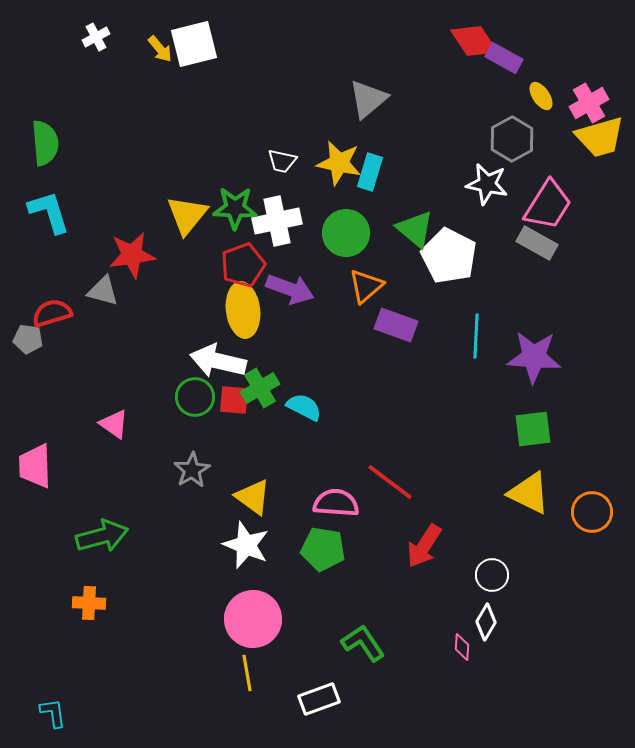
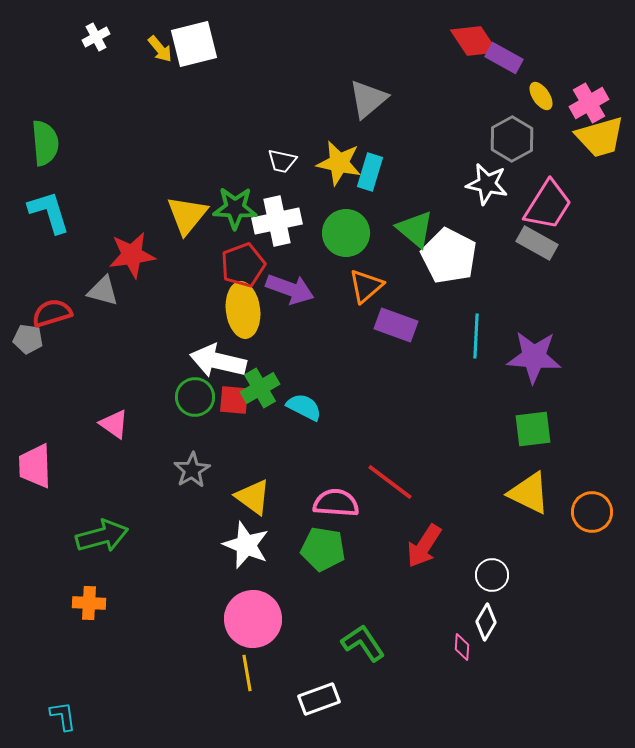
cyan L-shape at (53, 713): moved 10 px right, 3 px down
